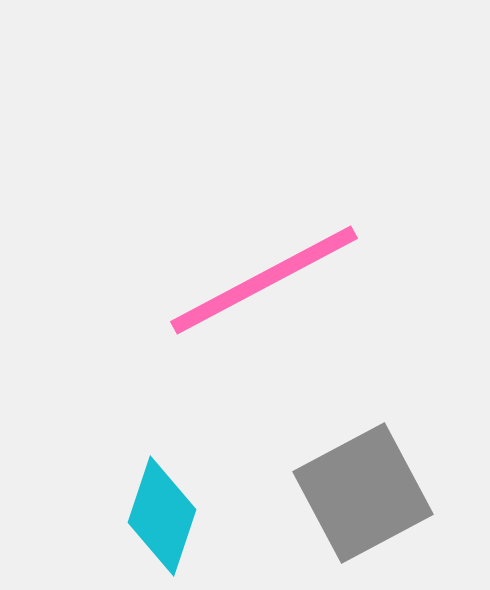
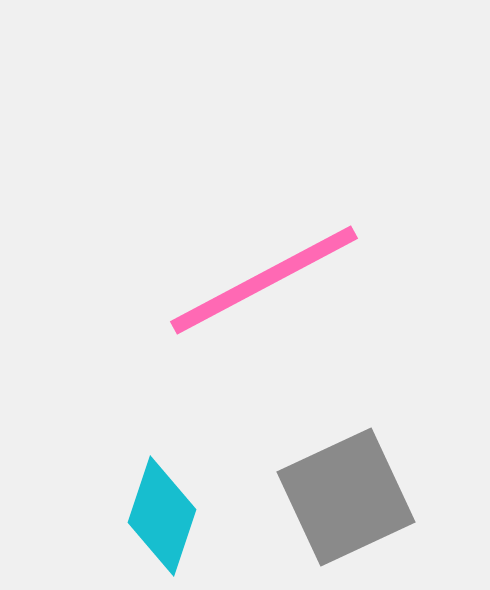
gray square: moved 17 px left, 4 px down; rotated 3 degrees clockwise
